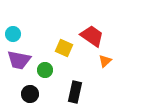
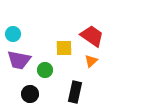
yellow square: rotated 24 degrees counterclockwise
orange triangle: moved 14 px left
